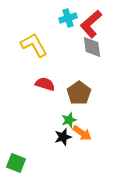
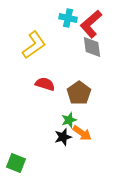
cyan cross: rotated 30 degrees clockwise
yellow L-shape: rotated 84 degrees clockwise
